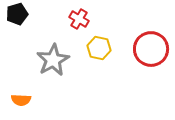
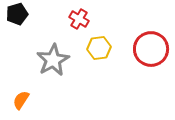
yellow hexagon: rotated 20 degrees counterclockwise
orange semicircle: rotated 120 degrees clockwise
